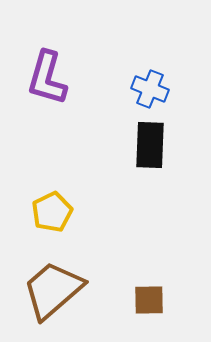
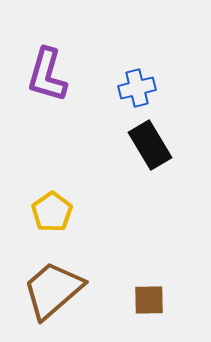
purple L-shape: moved 3 px up
blue cross: moved 13 px left, 1 px up; rotated 36 degrees counterclockwise
black rectangle: rotated 33 degrees counterclockwise
yellow pentagon: rotated 9 degrees counterclockwise
